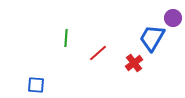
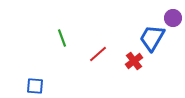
green line: moved 4 px left; rotated 24 degrees counterclockwise
red line: moved 1 px down
red cross: moved 2 px up
blue square: moved 1 px left, 1 px down
